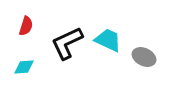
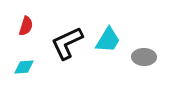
cyan trapezoid: rotated 96 degrees clockwise
gray ellipse: rotated 25 degrees counterclockwise
